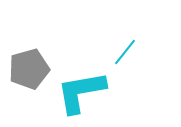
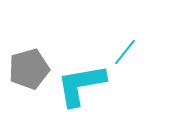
cyan L-shape: moved 7 px up
